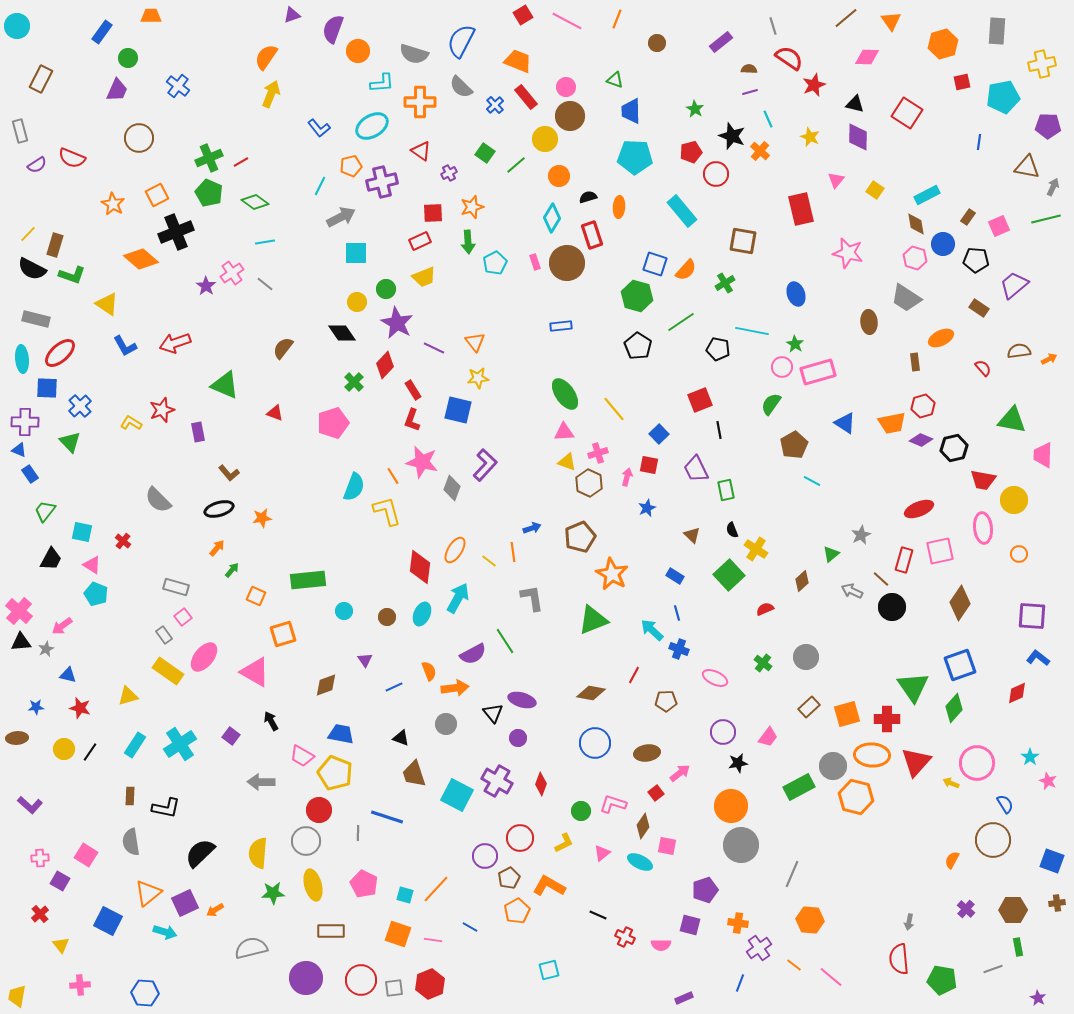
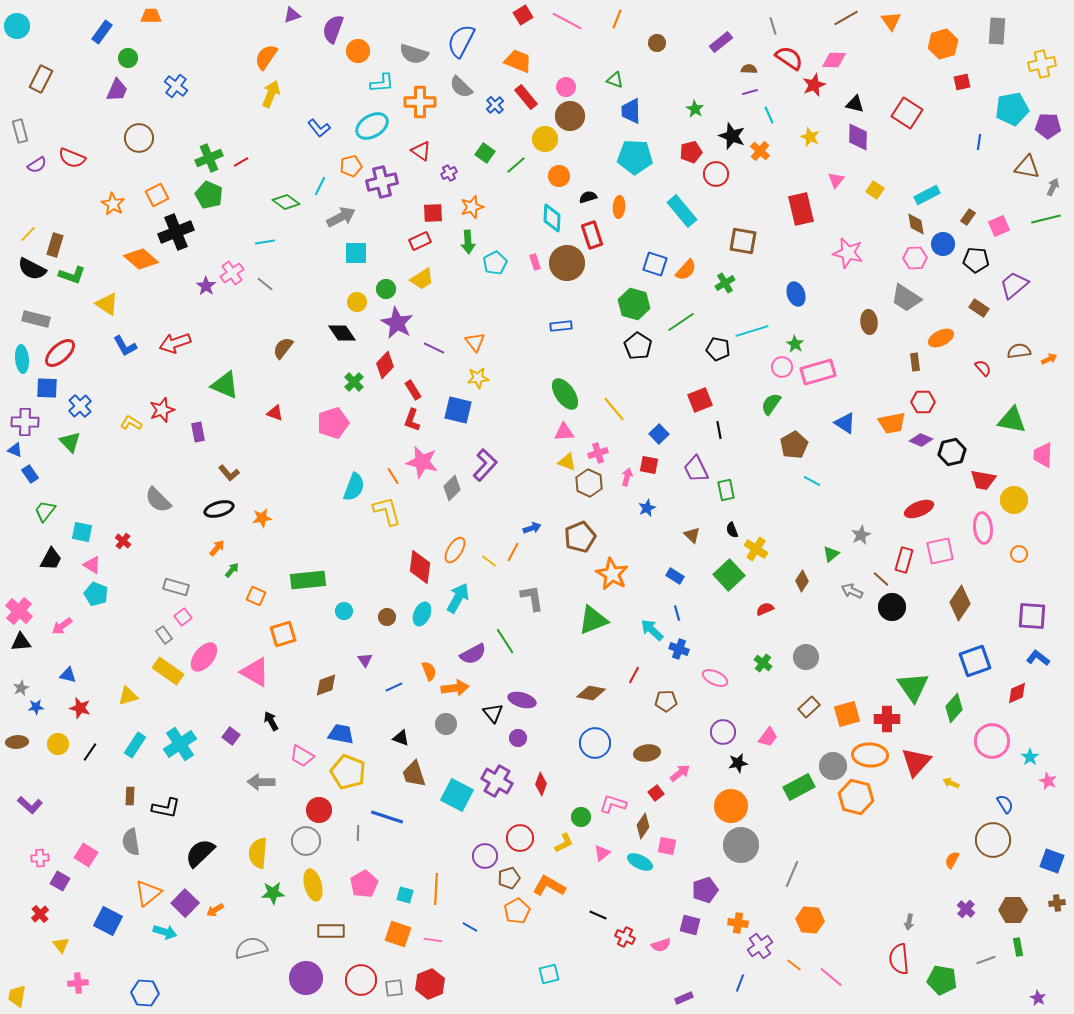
brown line at (846, 18): rotated 10 degrees clockwise
pink diamond at (867, 57): moved 33 px left, 3 px down
blue cross at (178, 86): moved 2 px left
cyan pentagon at (1003, 97): moved 9 px right, 12 px down
cyan line at (768, 119): moved 1 px right, 4 px up
green pentagon at (209, 193): moved 2 px down
green diamond at (255, 202): moved 31 px right
cyan diamond at (552, 218): rotated 28 degrees counterclockwise
pink hexagon at (915, 258): rotated 20 degrees counterclockwise
yellow trapezoid at (424, 277): moved 2 px left, 2 px down; rotated 10 degrees counterclockwise
green hexagon at (637, 296): moved 3 px left, 8 px down
cyan line at (752, 331): rotated 28 degrees counterclockwise
red hexagon at (923, 406): moved 4 px up; rotated 15 degrees clockwise
black hexagon at (954, 448): moved 2 px left, 4 px down
blue triangle at (19, 450): moved 4 px left
gray diamond at (452, 488): rotated 25 degrees clockwise
orange line at (513, 552): rotated 36 degrees clockwise
brown diamond at (802, 581): rotated 15 degrees counterclockwise
gray star at (46, 649): moved 25 px left, 39 px down
blue square at (960, 665): moved 15 px right, 4 px up
brown ellipse at (17, 738): moved 4 px down
yellow circle at (64, 749): moved 6 px left, 5 px up
orange ellipse at (872, 755): moved 2 px left
pink circle at (977, 763): moved 15 px right, 22 px up
yellow pentagon at (335, 773): moved 13 px right, 1 px up
green circle at (581, 811): moved 6 px down
brown pentagon at (509, 878): rotated 10 degrees clockwise
pink pentagon at (364, 884): rotated 16 degrees clockwise
orange line at (436, 889): rotated 40 degrees counterclockwise
purple square at (185, 903): rotated 20 degrees counterclockwise
pink semicircle at (661, 945): rotated 18 degrees counterclockwise
purple cross at (759, 948): moved 1 px right, 2 px up
gray line at (993, 969): moved 7 px left, 9 px up
cyan square at (549, 970): moved 4 px down
pink cross at (80, 985): moved 2 px left, 2 px up
